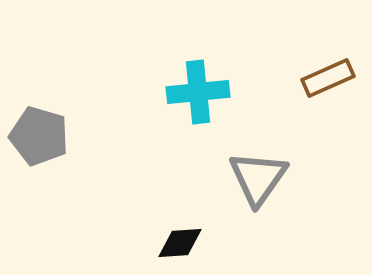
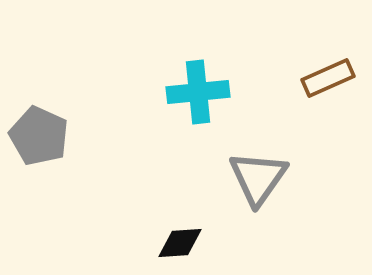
gray pentagon: rotated 8 degrees clockwise
